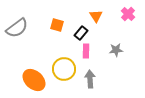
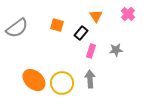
pink rectangle: moved 5 px right; rotated 16 degrees clockwise
yellow circle: moved 2 px left, 14 px down
